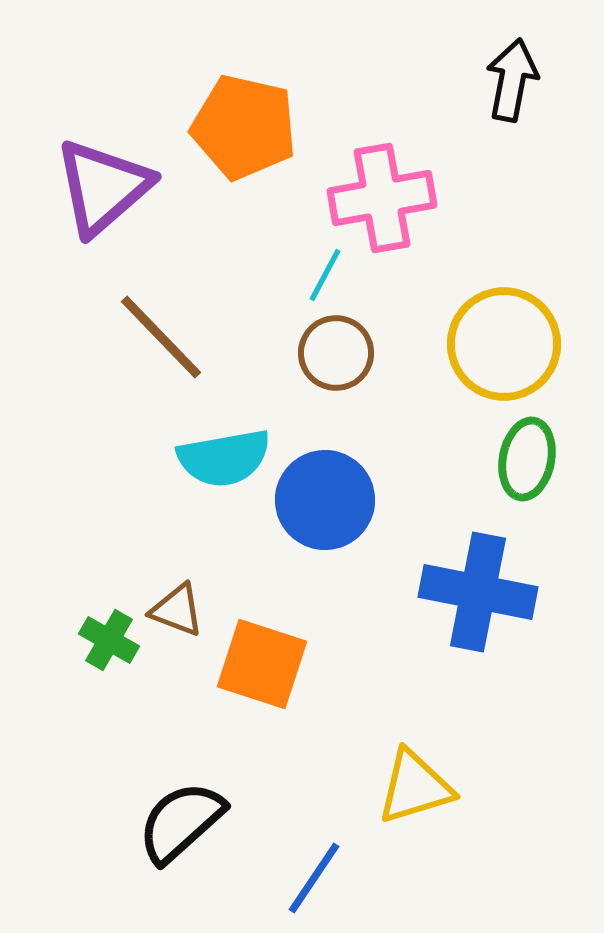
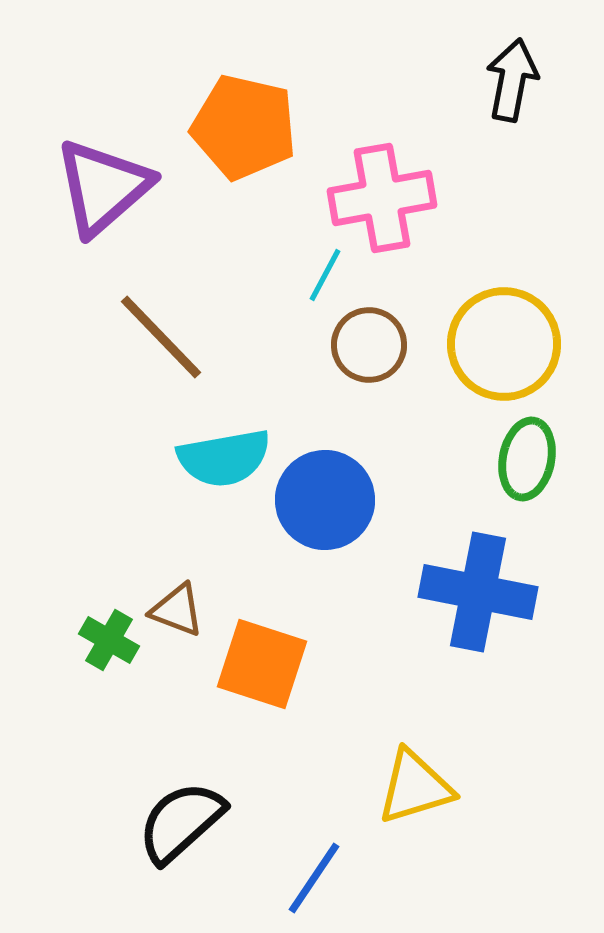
brown circle: moved 33 px right, 8 px up
